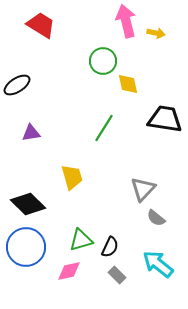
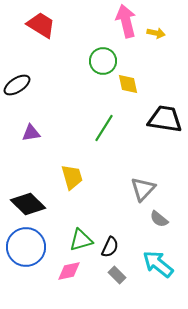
gray semicircle: moved 3 px right, 1 px down
